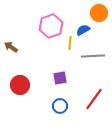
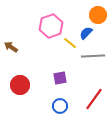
orange circle: moved 1 px left, 2 px down
blue semicircle: moved 3 px right, 3 px down; rotated 16 degrees counterclockwise
yellow line: rotated 56 degrees counterclockwise
